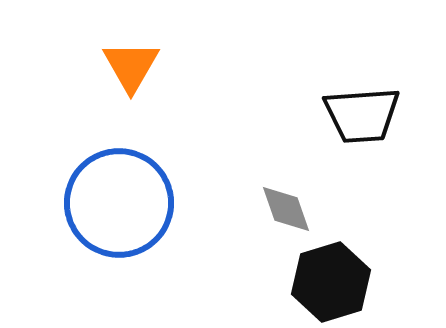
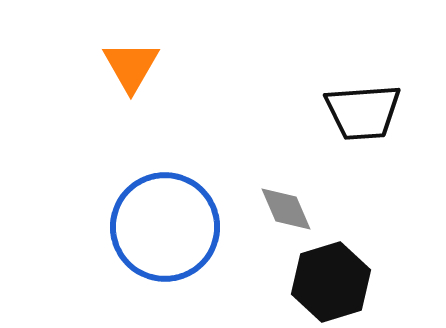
black trapezoid: moved 1 px right, 3 px up
blue circle: moved 46 px right, 24 px down
gray diamond: rotated 4 degrees counterclockwise
